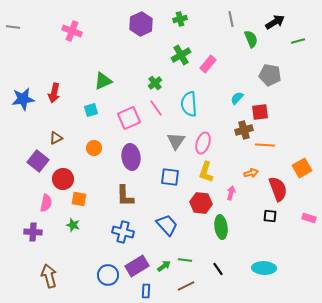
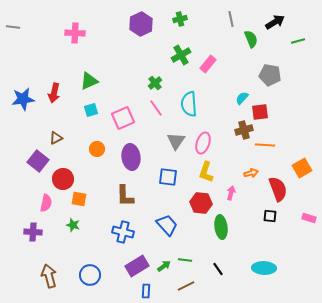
pink cross at (72, 31): moved 3 px right, 2 px down; rotated 18 degrees counterclockwise
green triangle at (103, 81): moved 14 px left
cyan semicircle at (237, 98): moved 5 px right
pink square at (129, 118): moved 6 px left
orange circle at (94, 148): moved 3 px right, 1 px down
blue square at (170, 177): moved 2 px left
blue circle at (108, 275): moved 18 px left
